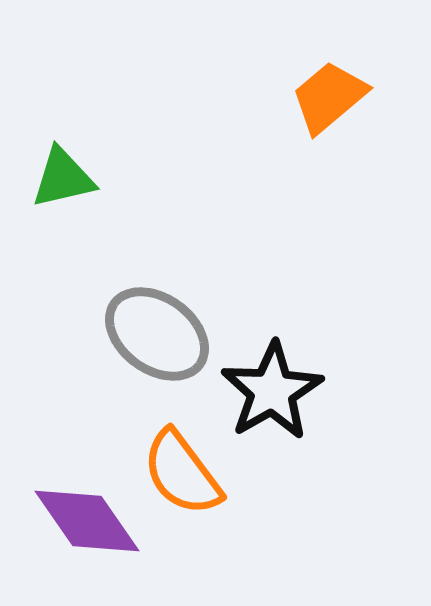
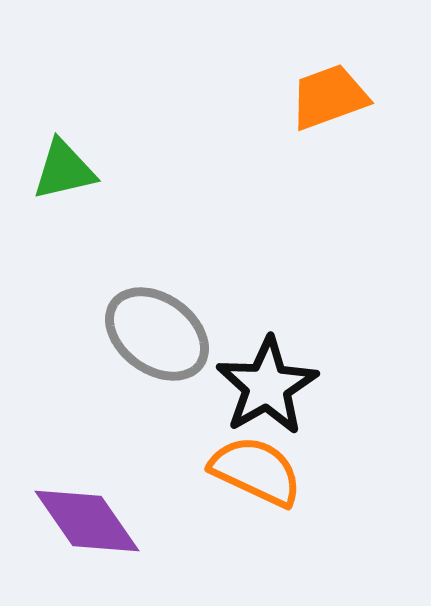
orange trapezoid: rotated 20 degrees clockwise
green triangle: moved 1 px right, 8 px up
black star: moved 5 px left, 5 px up
orange semicircle: moved 74 px right, 2 px up; rotated 152 degrees clockwise
